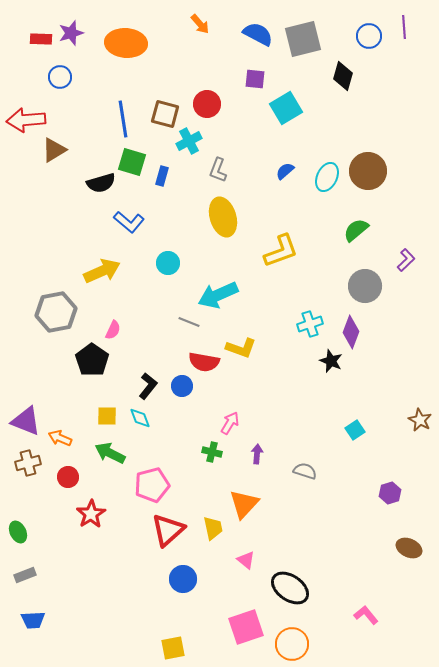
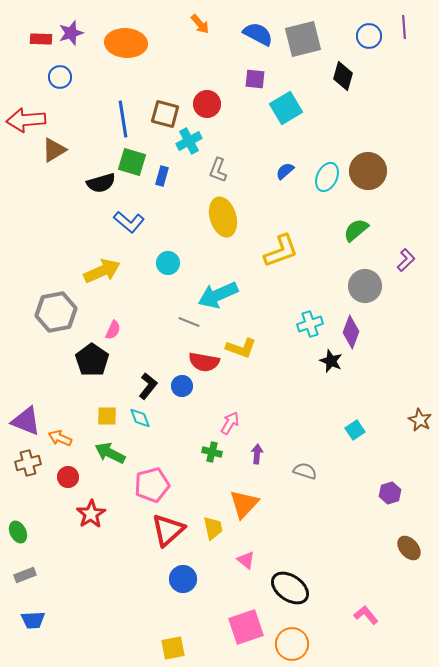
brown ellipse at (409, 548): rotated 25 degrees clockwise
